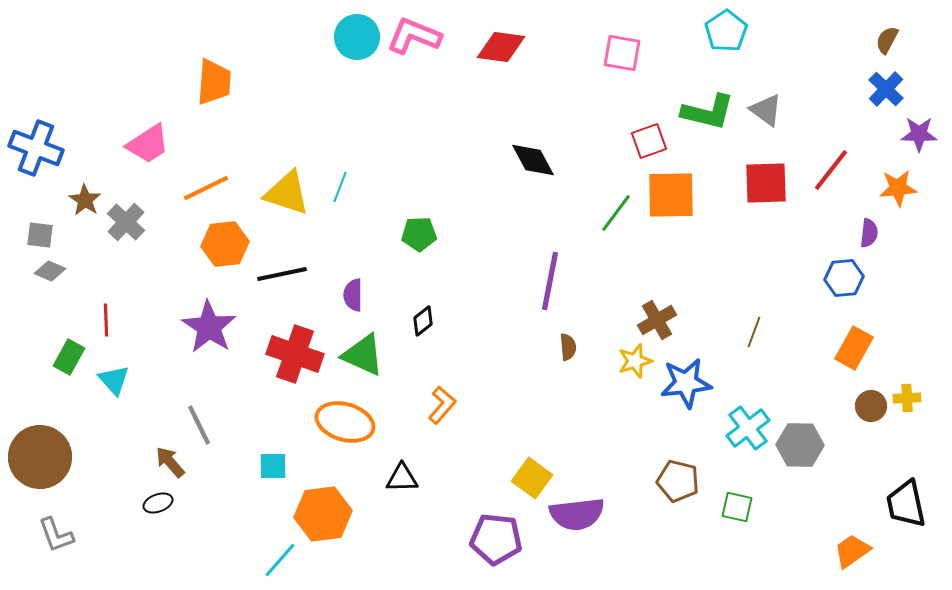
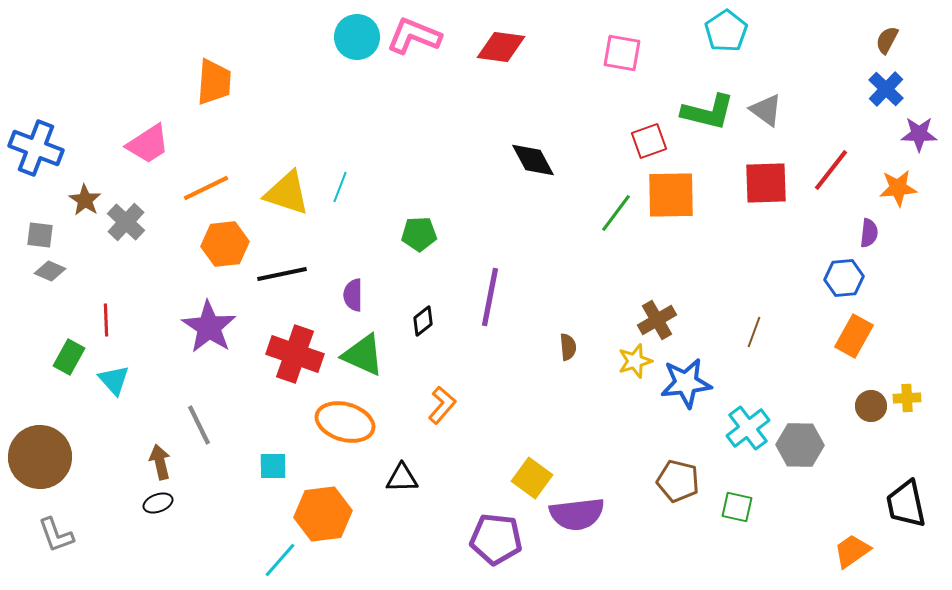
purple line at (550, 281): moved 60 px left, 16 px down
orange rectangle at (854, 348): moved 12 px up
brown arrow at (170, 462): moved 10 px left; rotated 28 degrees clockwise
